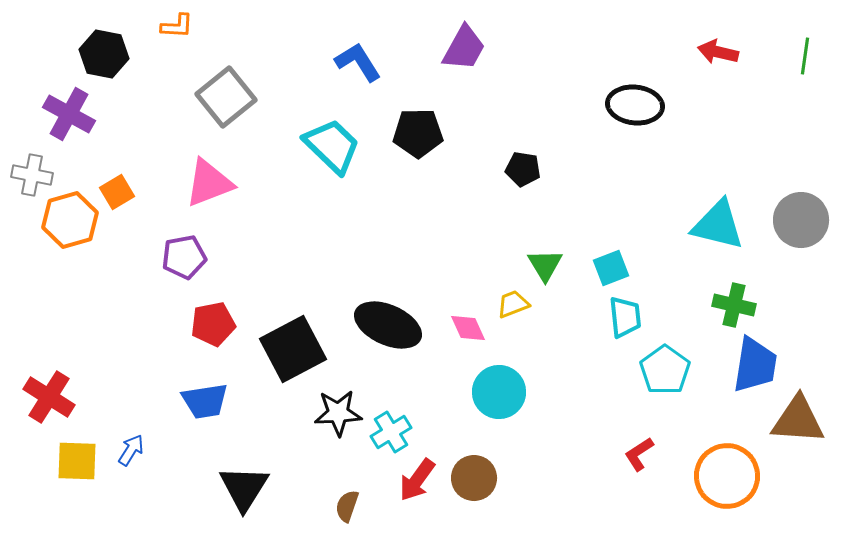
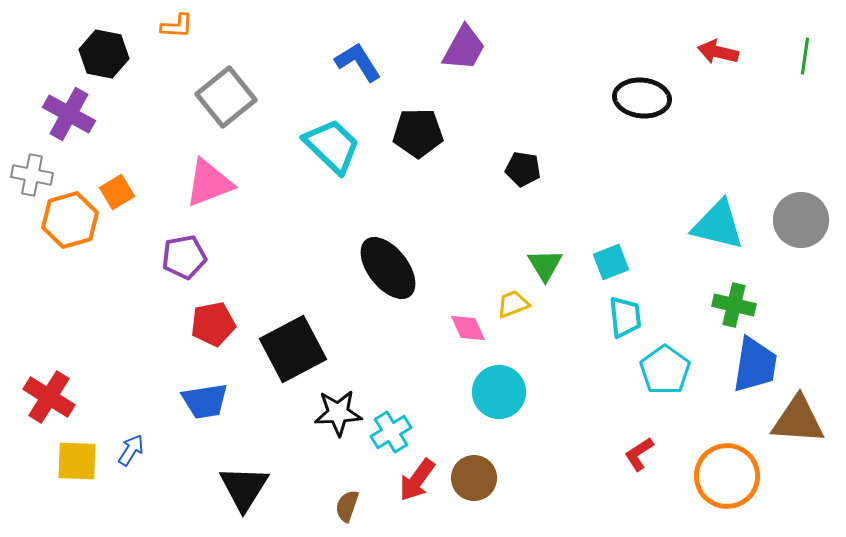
black ellipse at (635, 105): moved 7 px right, 7 px up
cyan square at (611, 268): moved 6 px up
black ellipse at (388, 325): moved 57 px up; rotated 28 degrees clockwise
